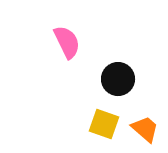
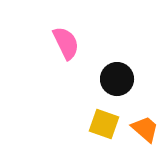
pink semicircle: moved 1 px left, 1 px down
black circle: moved 1 px left
